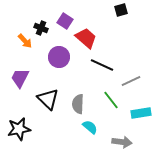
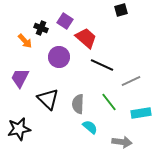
green line: moved 2 px left, 2 px down
